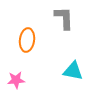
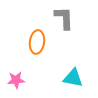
orange ellipse: moved 10 px right, 2 px down
cyan triangle: moved 7 px down
